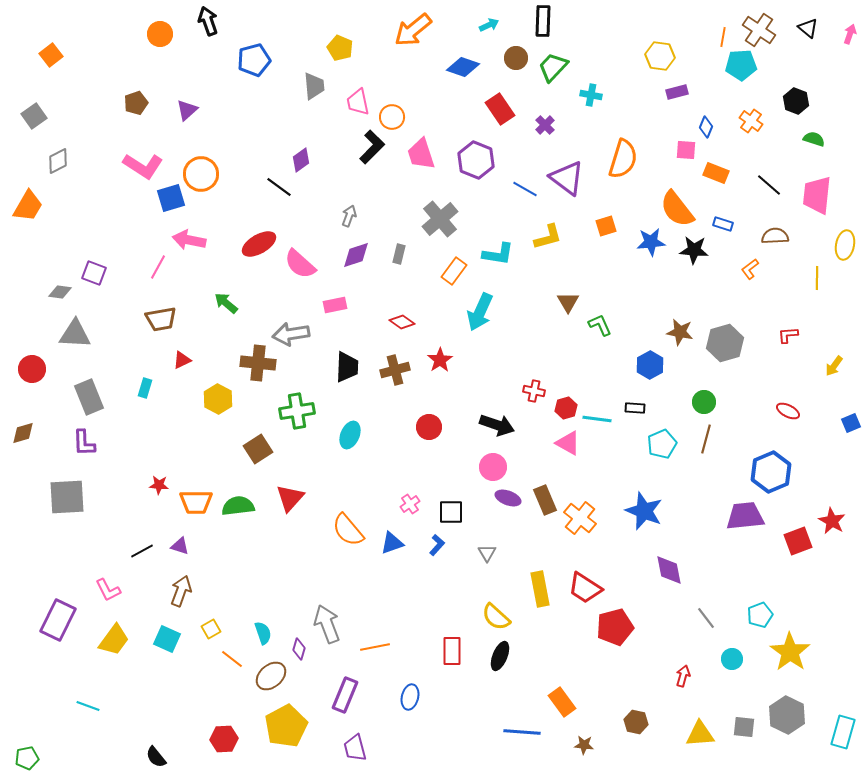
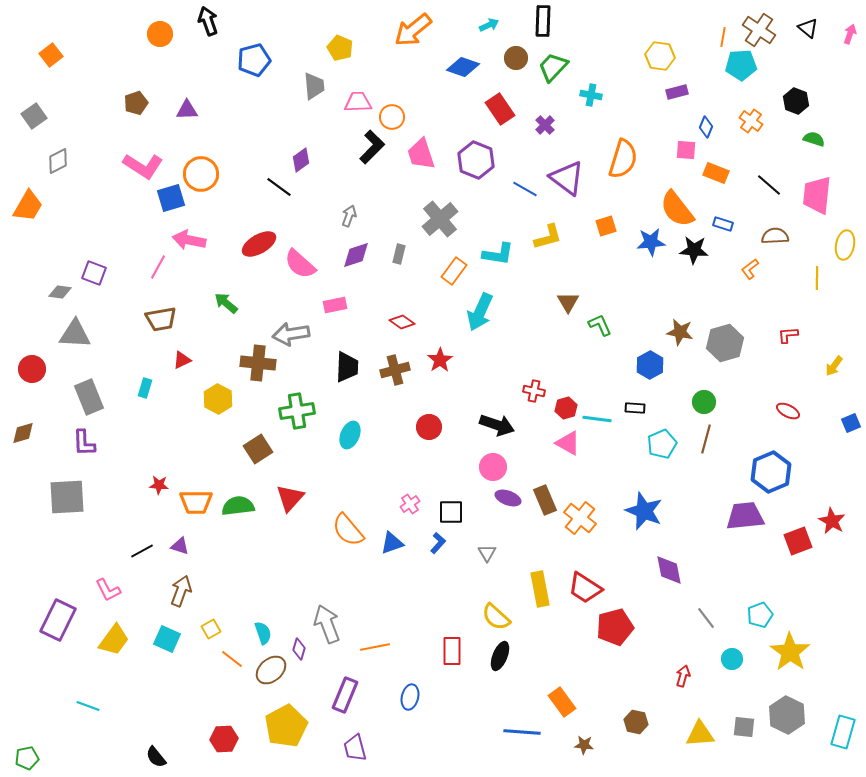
pink trapezoid at (358, 102): rotated 100 degrees clockwise
purple triangle at (187, 110): rotated 40 degrees clockwise
blue L-shape at (437, 545): moved 1 px right, 2 px up
brown ellipse at (271, 676): moved 6 px up
